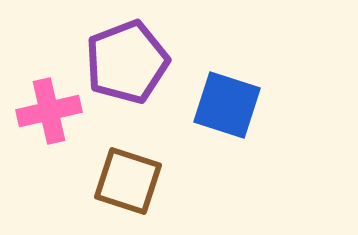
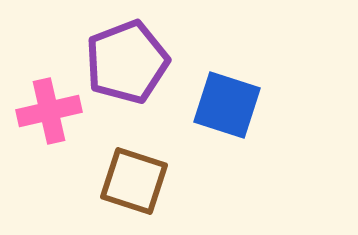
brown square: moved 6 px right
